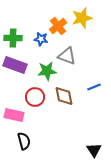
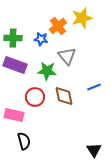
gray triangle: rotated 30 degrees clockwise
green star: rotated 12 degrees clockwise
